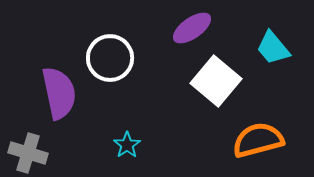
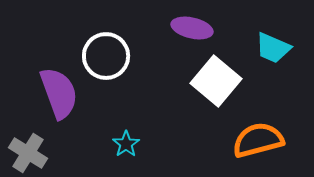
purple ellipse: rotated 48 degrees clockwise
cyan trapezoid: rotated 27 degrees counterclockwise
white circle: moved 4 px left, 2 px up
purple semicircle: rotated 8 degrees counterclockwise
cyan star: moved 1 px left, 1 px up
gray cross: rotated 15 degrees clockwise
